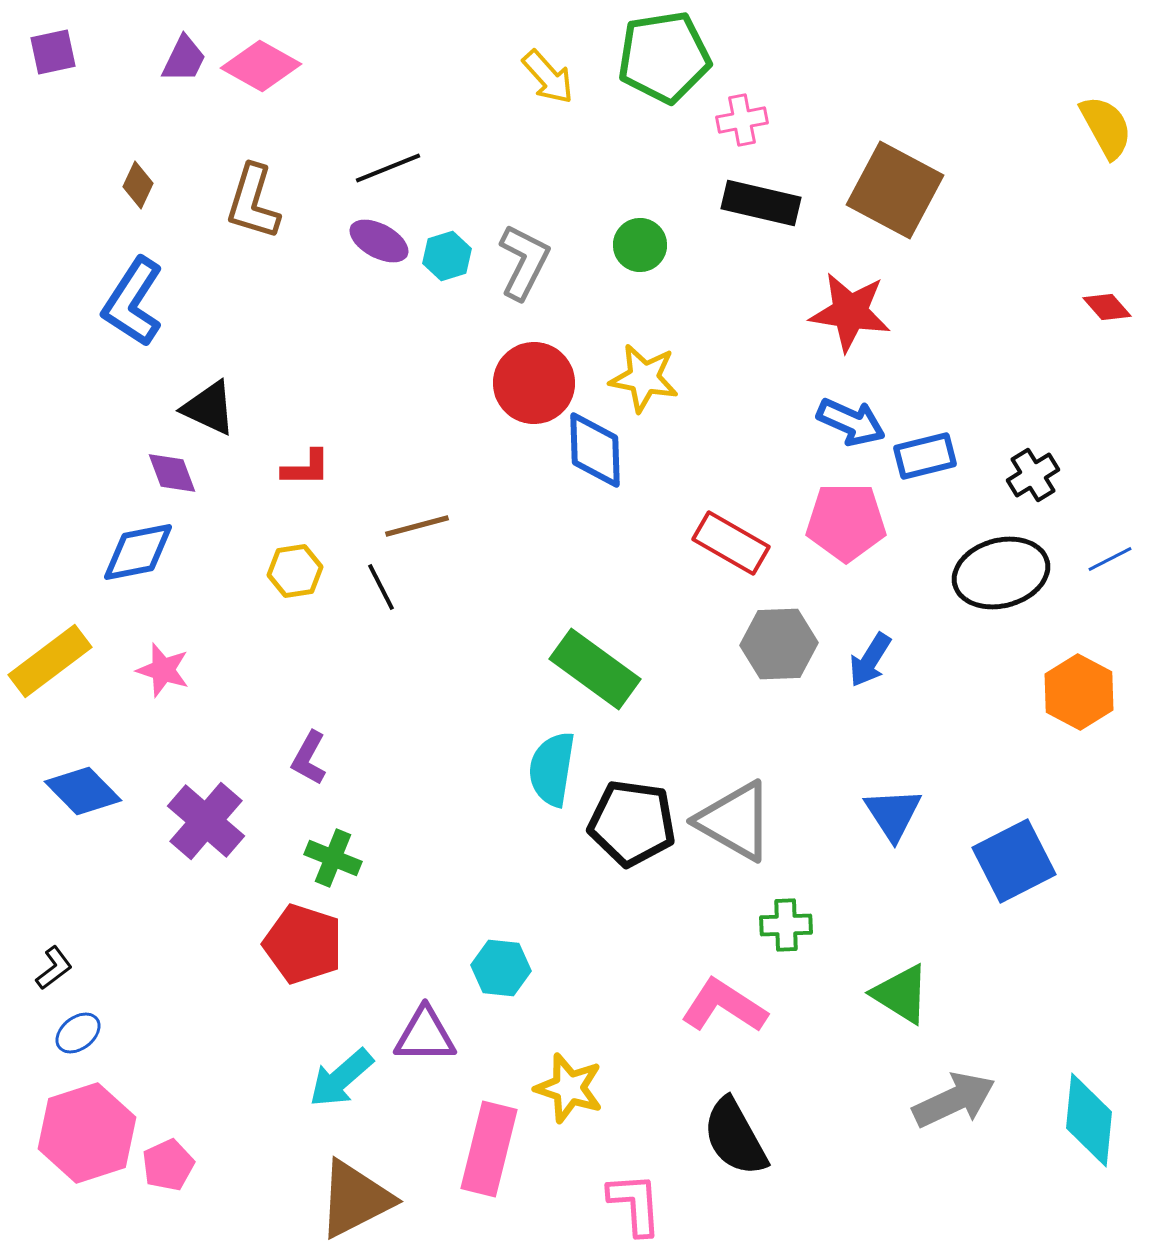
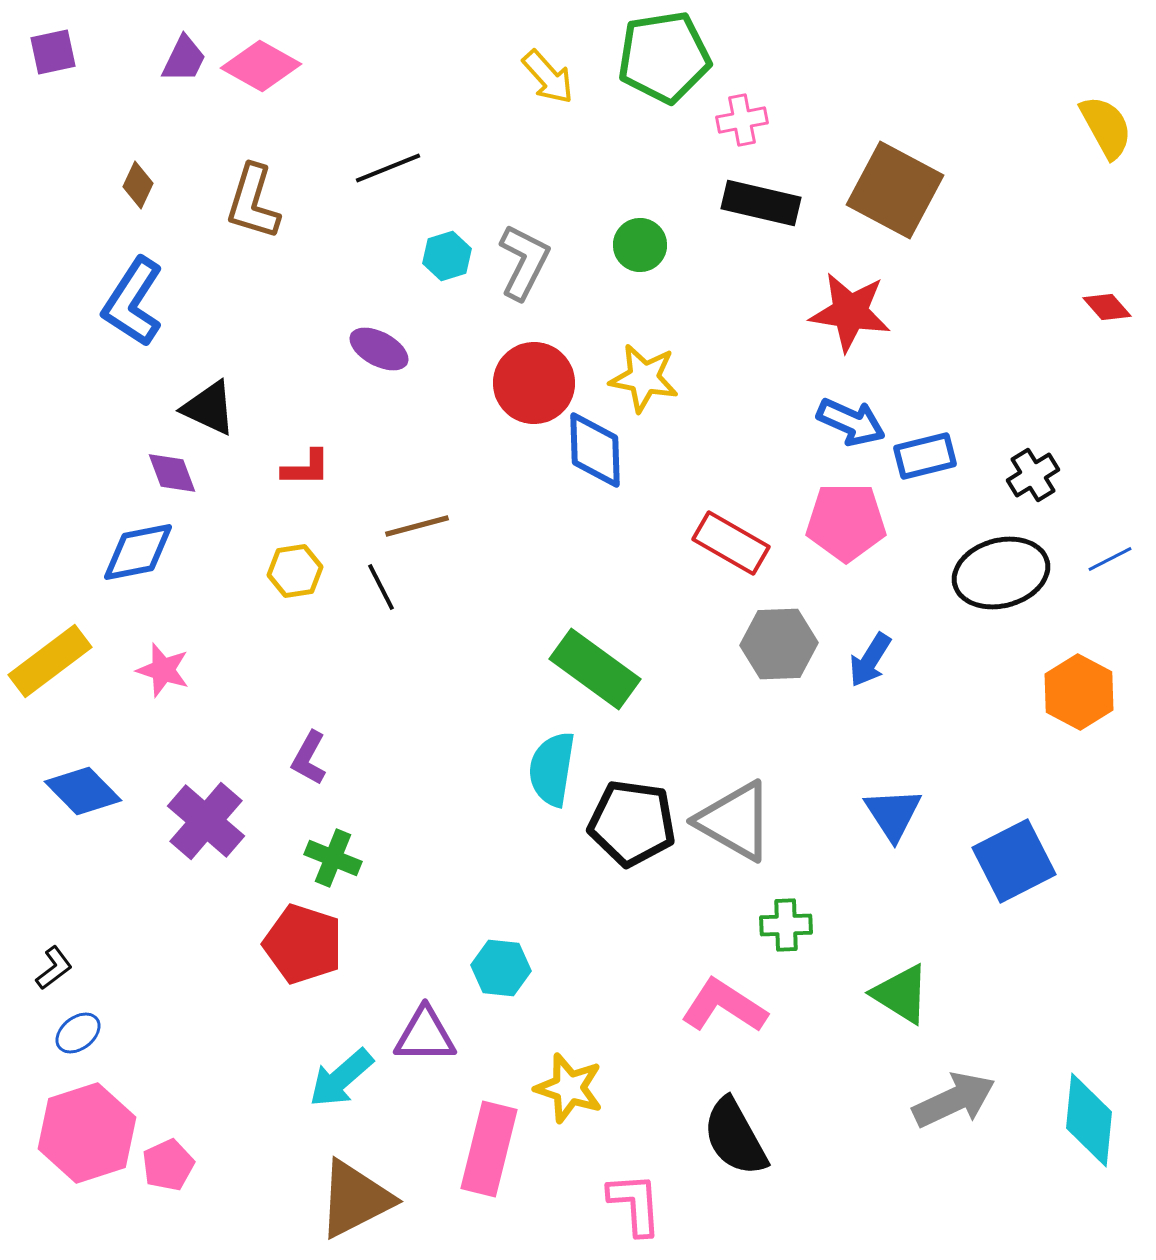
purple ellipse at (379, 241): moved 108 px down
